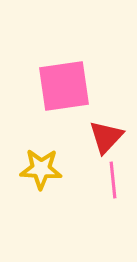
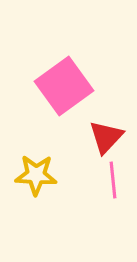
pink square: rotated 28 degrees counterclockwise
yellow star: moved 5 px left, 6 px down
